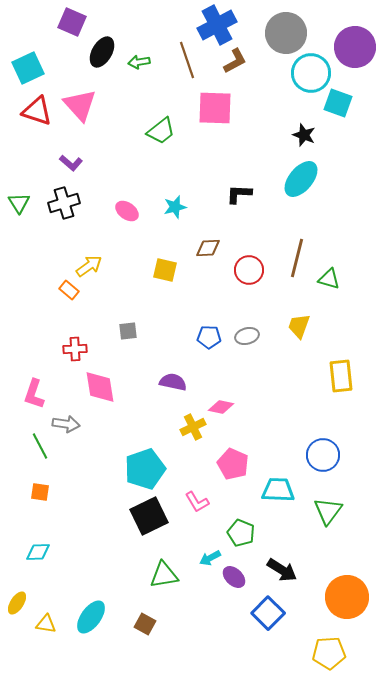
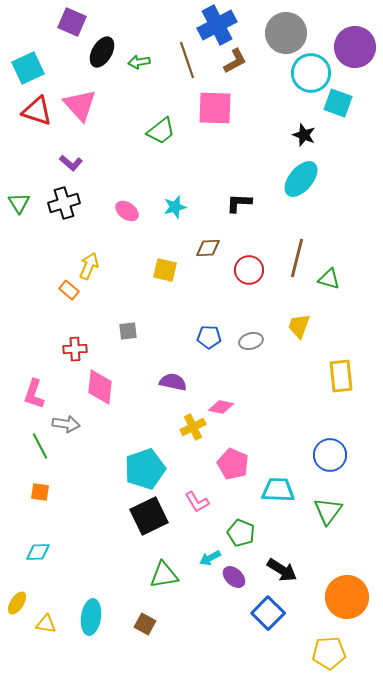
black L-shape at (239, 194): moved 9 px down
yellow arrow at (89, 266): rotated 32 degrees counterclockwise
gray ellipse at (247, 336): moved 4 px right, 5 px down
pink diamond at (100, 387): rotated 15 degrees clockwise
blue circle at (323, 455): moved 7 px right
cyan ellipse at (91, 617): rotated 28 degrees counterclockwise
